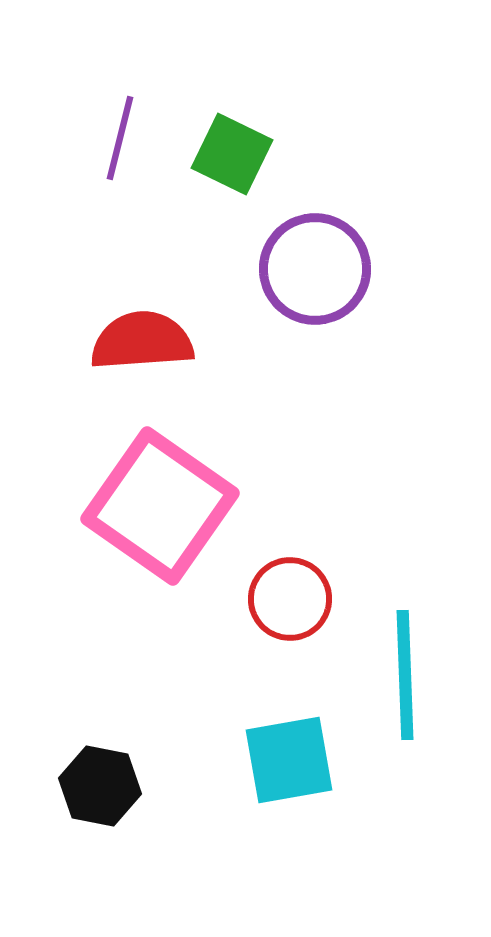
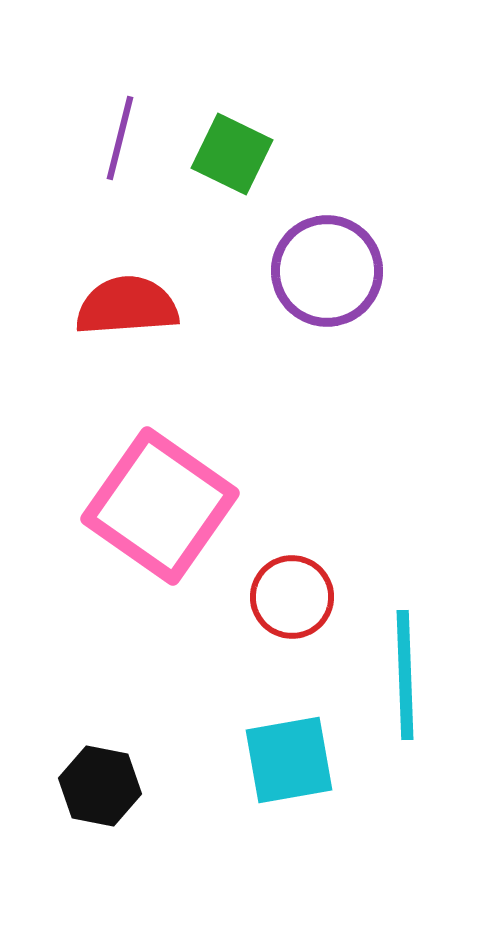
purple circle: moved 12 px right, 2 px down
red semicircle: moved 15 px left, 35 px up
red circle: moved 2 px right, 2 px up
